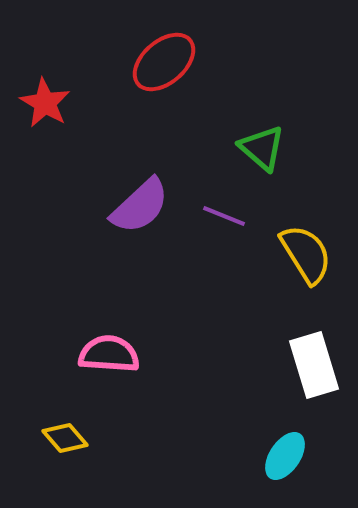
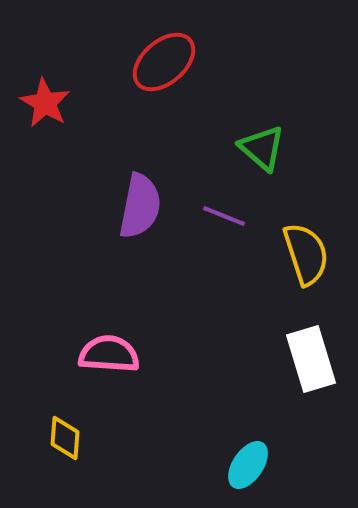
purple semicircle: rotated 36 degrees counterclockwise
yellow semicircle: rotated 14 degrees clockwise
white rectangle: moved 3 px left, 6 px up
yellow diamond: rotated 45 degrees clockwise
cyan ellipse: moved 37 px left, 9 px down
